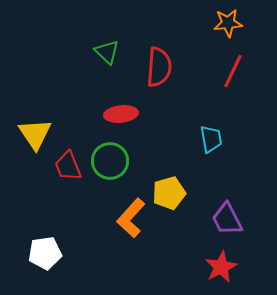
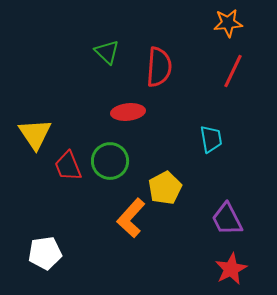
red ellipse: moved 7 px right, 2 px up
yellow pentagon: moved 4 px left, 5 px up; rotated 12 degrees counterclockwise
red star: moved 10 px right, 2 px down
